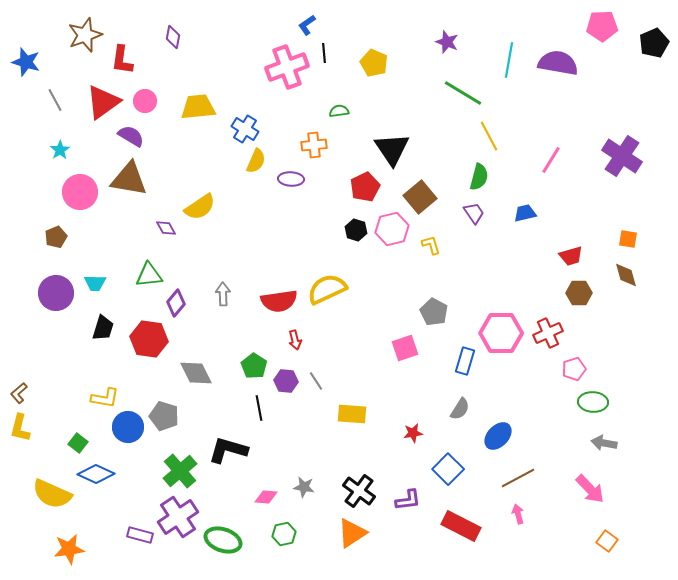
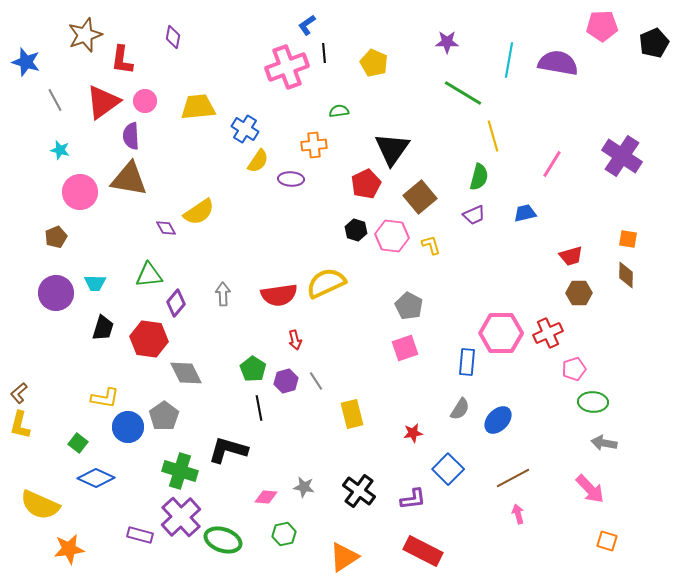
purple star at (447, 42): rotated 20 degrees counterclockwise
purple semicircle at (131, 136): rotated 124 degrees counterclockwise
yellow line at (489, 136): moved 4 px right; rotated 12 degrees clockwise
black triangle at (392, 149): rotated 9 degrees clockwise
cyan star at (60, 150): rotated 24 degrees counterclockwise
pink line at (551, 160): moved 1 px right, 4 px down
yellow semicircle at (256, 161): moved 2 px right; rotated 10 degrees clockwise
red pentagon at (365, 187): moved 1 px right, 3 px up
yellow semicircle at (200, 207): moved 1 px left, 5 px down
purple trapezoid at (474, 213): moved 2 px down; rotated 100 degrees clockwise
pink hexagon at (392, 229): moved 7 px down; rotated 20 degrees clockwise
brown diamond at (626, 275): rotated 16 degrees clockwise
yellow semicircle at (327, 289): moved 1 px left, 6 px up
red semicircle at (279, 301): moved 6 px up
gray pentagon at (434, 312): moved 25 px left, 6 px up
blue rectangle at (465, 361): moved 2 px right, 1 px down; rotated 12 degrees counterclockwise
green pentagon at (254, 366): moved 1 px left, 3 px down
gray diamond at (196, 373): moved 10 px left
purple hexagon at (286, 381): rotated 20 degrees counterclockwise
yellow rectangle at (352, 414): rotated 72 degrees clockwise
gray pentagon at (164, 416): rotated 20 degrees clockwise
yellow L-shape at (20, 428): moved 3 px up
blue ellipse at (498, 436): moved 16 px up
green cross at (180, 471): rotated 32 degrees counterclockwise
blue diamond at (96, 474): moved 4 px down
brown line at (518, 478): moved 5 px left
yellow semicircle at (52, 494): moved 12 px left, 11 px down
purple L-shape at (408, 500): moved 5 px right, 1 px up
purple cross at (178, 517): moved 3 px right; rotated 9 degrees counterclockwise
red rectangle at (461, 526): moved 38 px left, 25 px down
orange triangle at (352, 533): moved 8 px left, 24 px down
orange square at (607, 541): rotated 20 degrees counterclockwise
